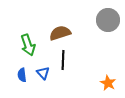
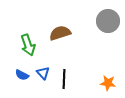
gray circle: moved 1 px down
black line: moved 1 px right, 19 px down
blue semicircle: rotated 56 degrees counterclockwise
orange star: rotated 21 degrees counterclockwise
